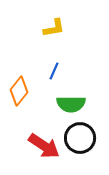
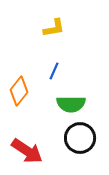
red arrow: moved 17 px left, 5 px down
